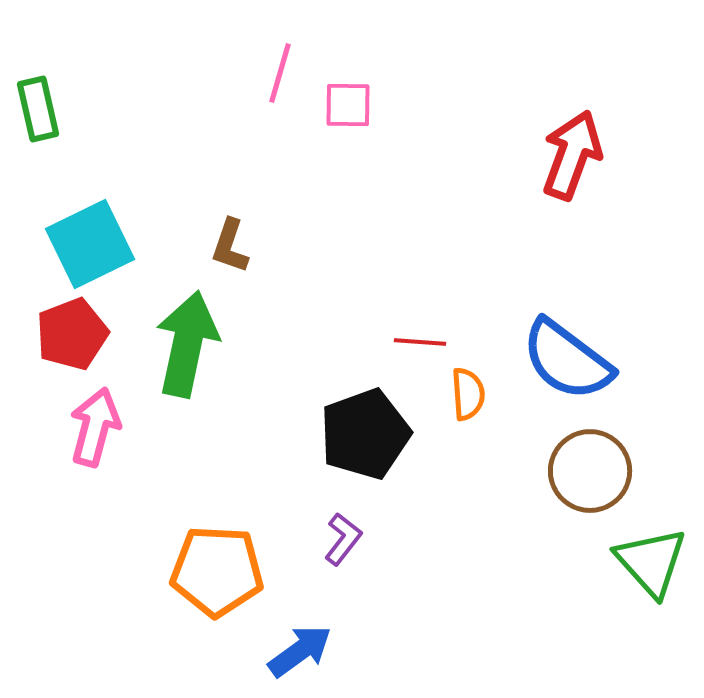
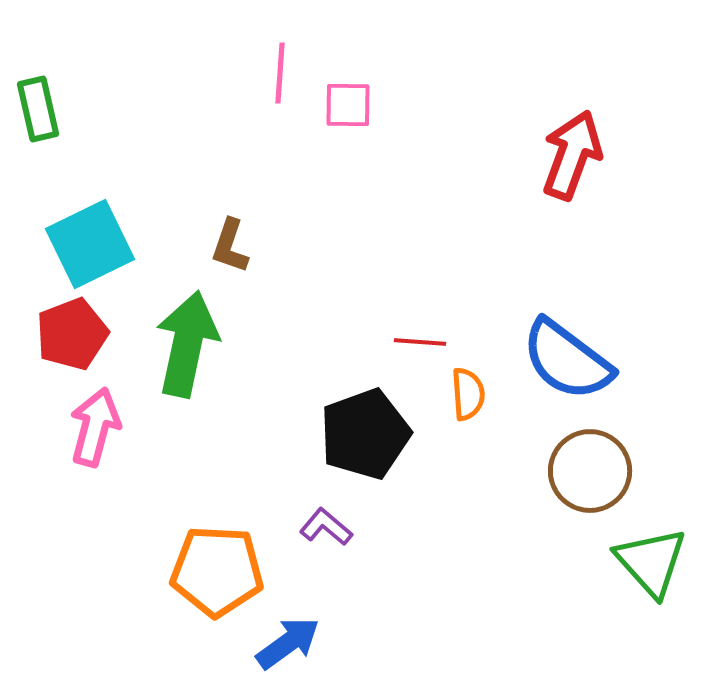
pink line: rotated 12 degrees counterclockwise
purple L-shape: moved 17 px left, 12 px up; rotated 88 degrees counterclockwise
blue arrow: moved 12 px left, 8 px up
